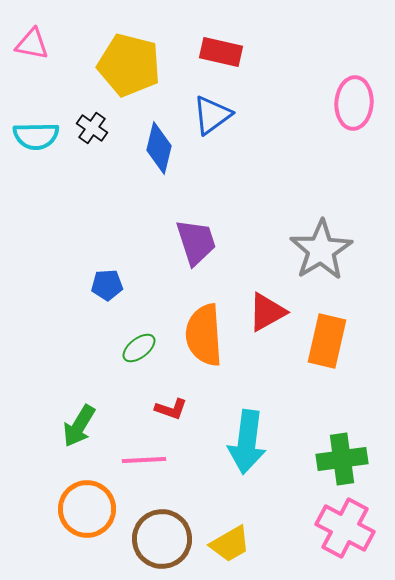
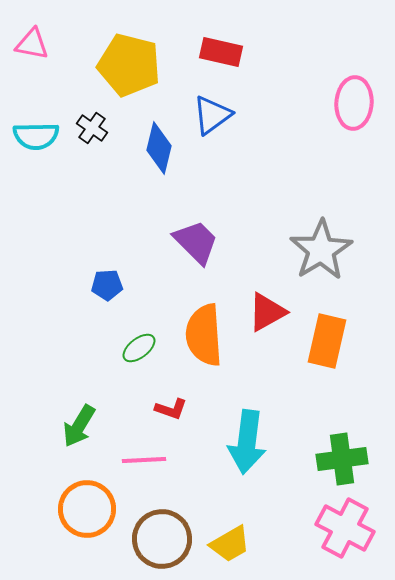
purple trapezoid: rotated 27 degrees counterclockwise
